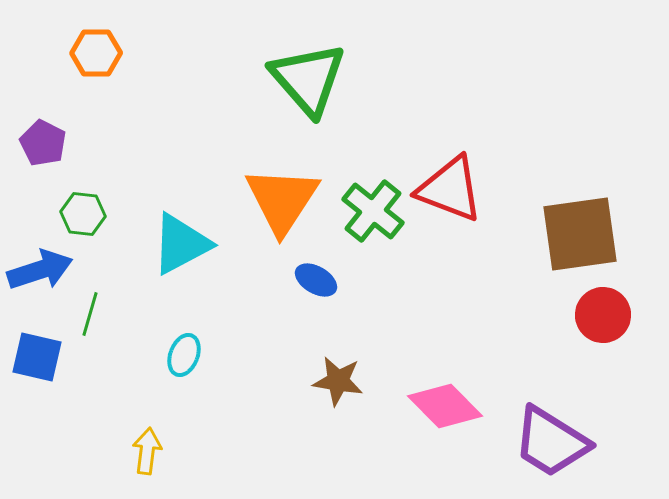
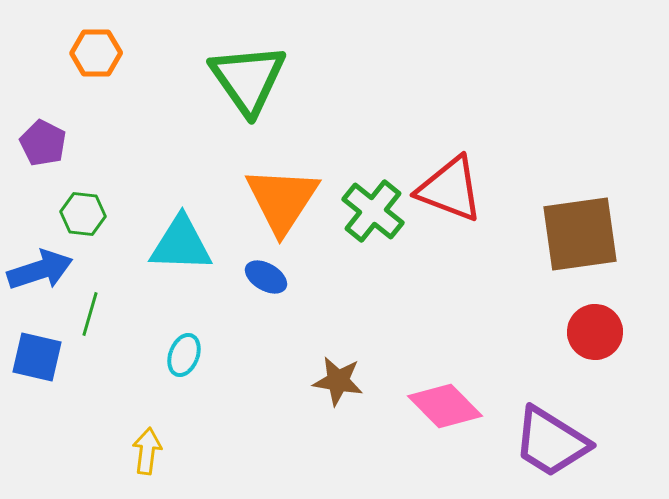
green triangle: moved 60 px left; rotated 6 degrees clockwise
cyan triangle: rotated 30 degrees clockwise
blue ellipse: moved 50 px left, 3 px up
red circle: moved 8 px left, 17 px down
